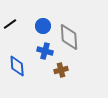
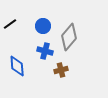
gray diamond: rotated 44 degrees clockwise
